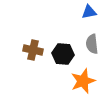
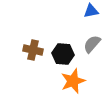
blue triangle: moved 2 px right, 1 px up
gray semicircle: rotated 48 degrees clockwise
orange star: moved 10 px left
